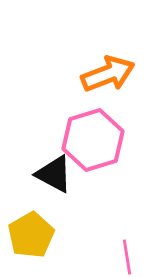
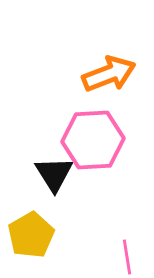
orange arrow: moved 1 px right
pink hexagon: rotated 14 degrees clockwise
black triangle: rotated 30 degrees clockwise
